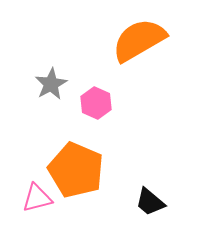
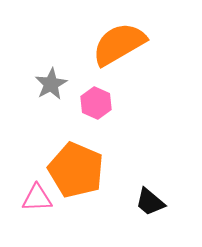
orange semicircle: moved 20 px left, 4 px down
pink triangle: rotated 12 degrees clockwise
